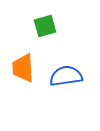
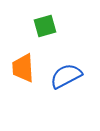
blue semicircle: rotated 20 degrees counterclockwise
